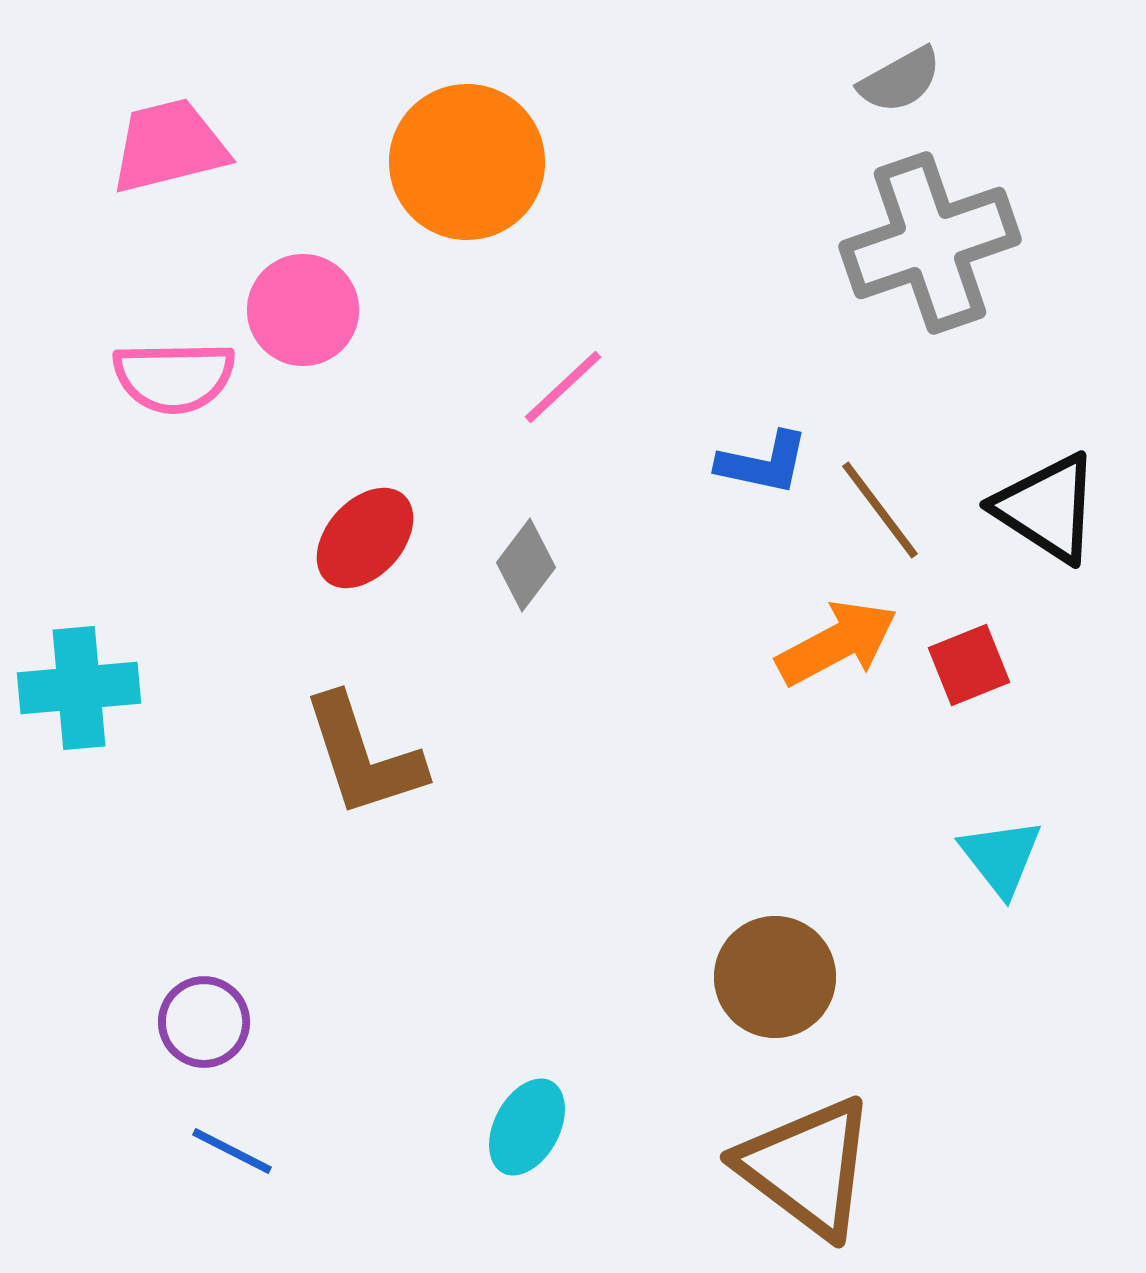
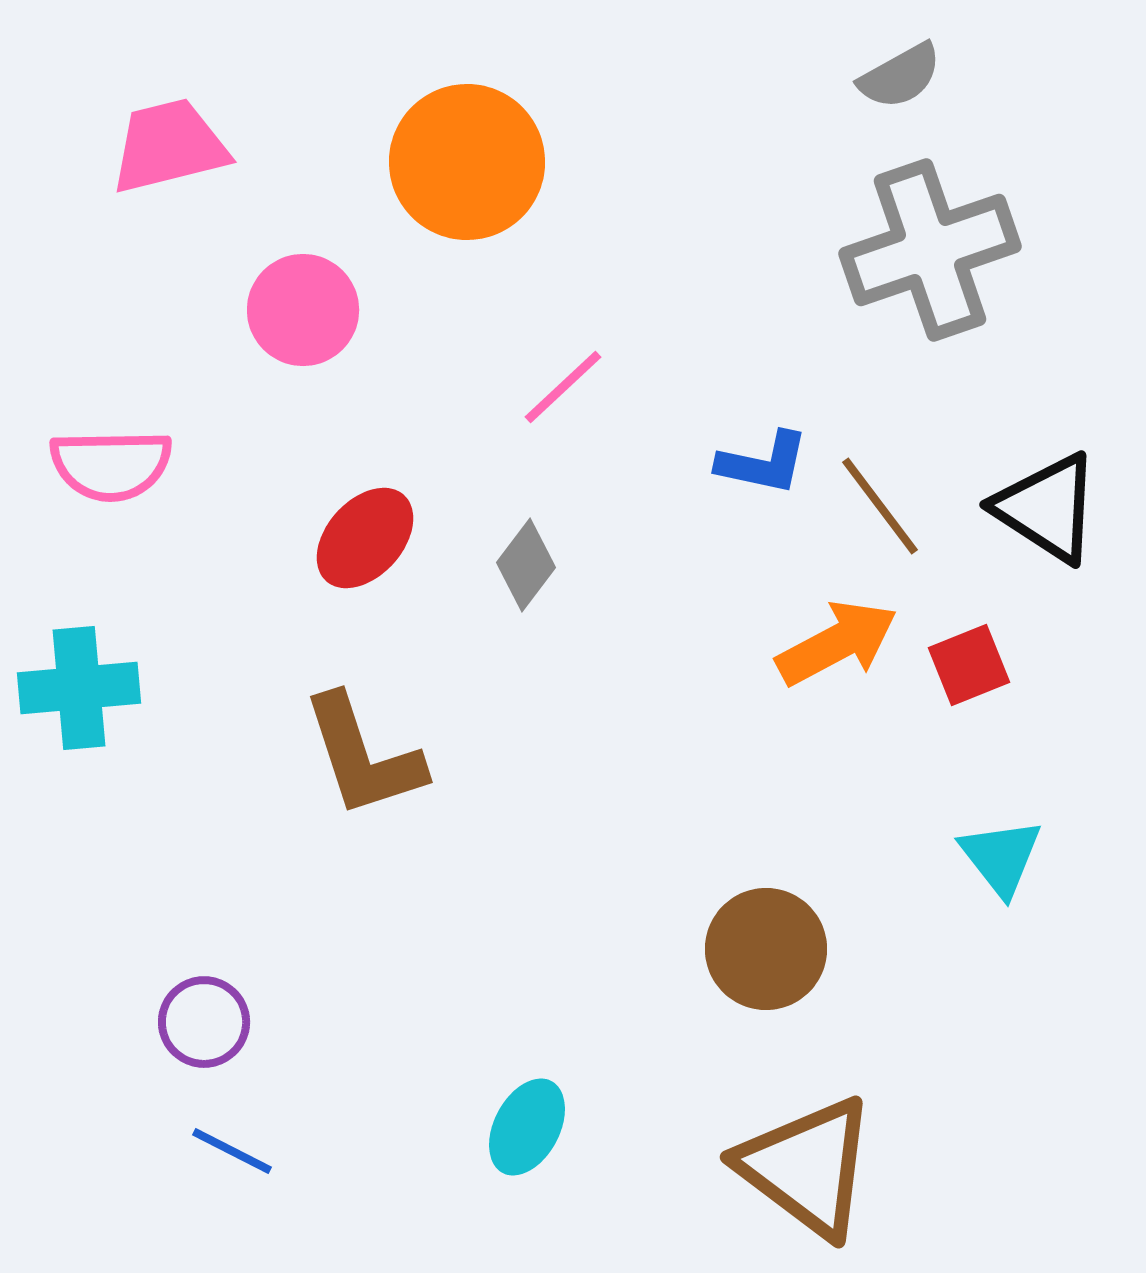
gray semicircle: moved 4 px up
gray cross: moved 7 px down
pink semicircle: moved 63 px left, 88 px down
brown line: moved 4 px up
brown circle: moved 9 px left, 28 px up
